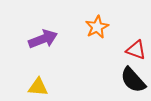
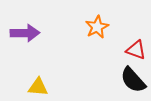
purple arrow: moved 18 px left, 6 px up; rotated 20 degrees clockwise
